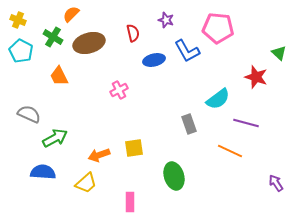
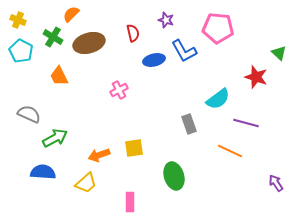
blue L-shape: moved 3 px left
